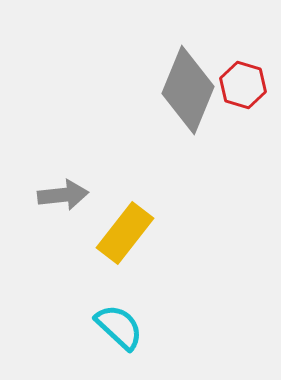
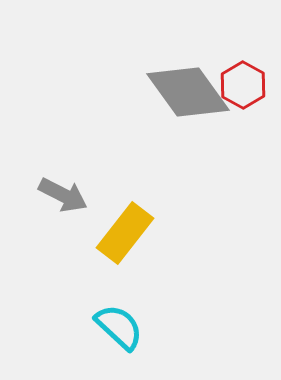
red hexagon: rotated 12 degrees clockwise
gray diamond: moved 2 px down; rotated 58 degrees counterclockwise
gray arrow: rotated 33 degrees clockwise
